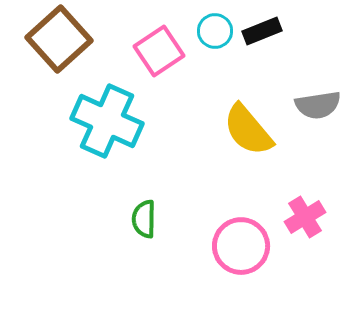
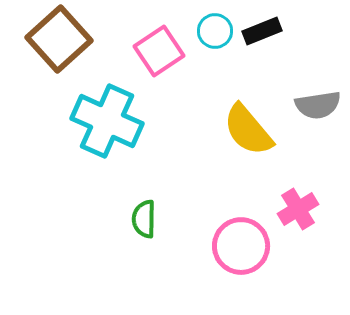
pink cross: moved 7 px left, 8 px up
